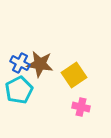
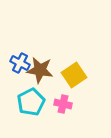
brown star: moved 6 px down
cyan pentagon: moved 12 px right, 12 px down
pink cross: moved 18 px left, 3 px up
